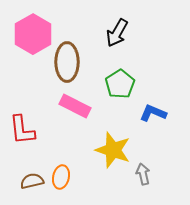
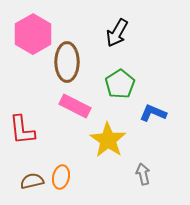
yellow star: moved 5 px left, 10 px up; rotated 15 degrees clockwise
